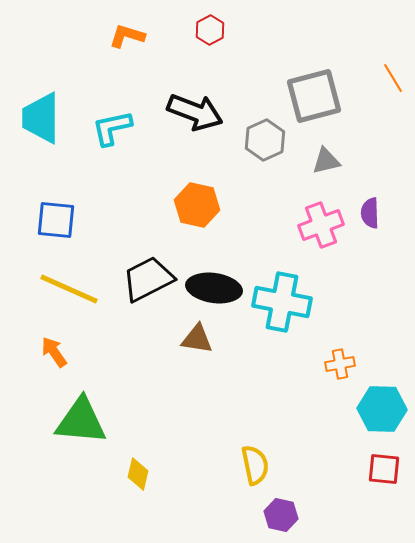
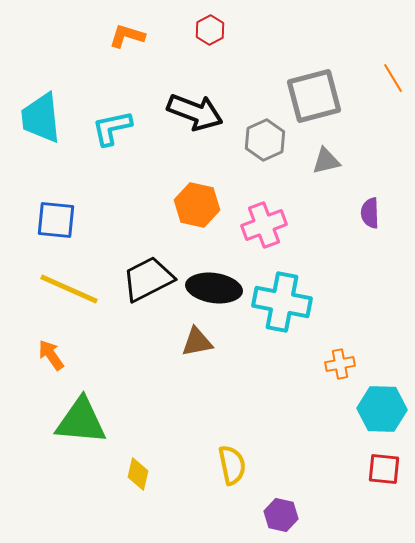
cyan trapezoid: rotated 6 degrees counterclockwise
pink cross: moved 57 px left
brown triangle: moved 3 px down; rotated 20 degrees counterclockwise
orange arrow: moved 3 px left, 3 px down
yellow semicircle: moved 23 px left
